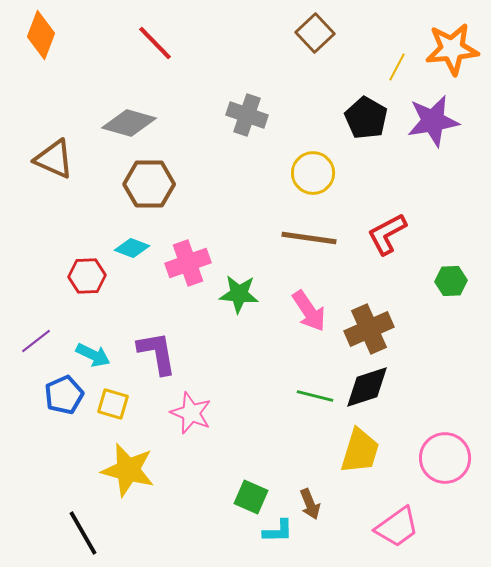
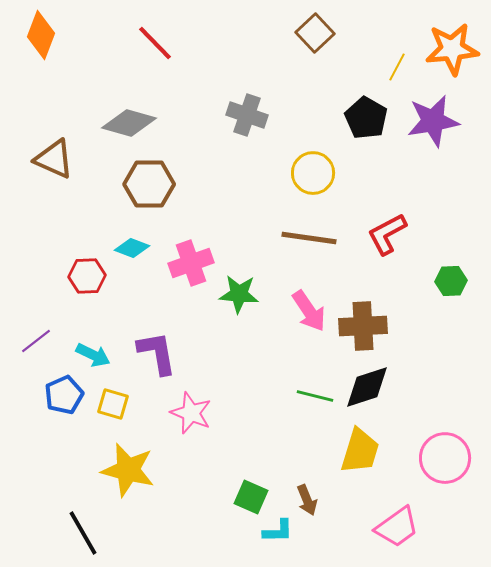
pink cross: moved 3 px right
brown cross: moved 6 px left, 3 px up; rotated 21 degrees clockwise
brown arrow: moved 3 px left, 4 px up
